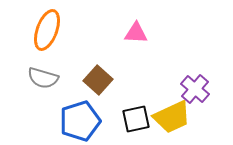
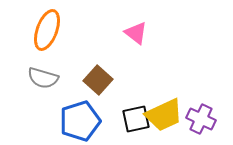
pink triangle: rotated 35 degrees clockwise
purple cross: moved 6 px right, 30 px down; rotated 16 degrees counterclockwise
yellow trapezoid: moved 8 px left, 2 px up
